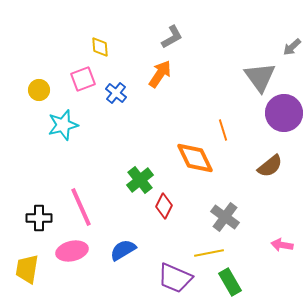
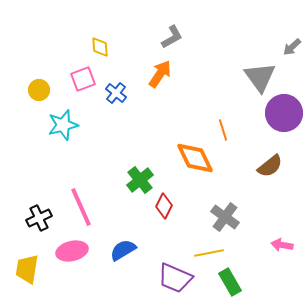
black cross: rotated 25 degrees counterclockwise
